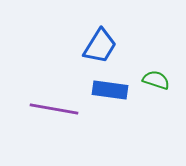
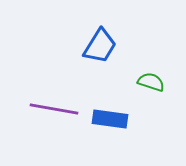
green semicircle: moved 5 px left, 2 px down
blue rectangle: moved 29 px down
